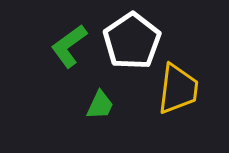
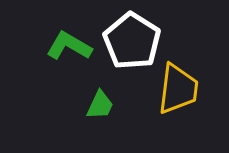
white pentagon: rotated 6 degrees counterclockwise
green L-shape: rotated 66 degrees clockwise
